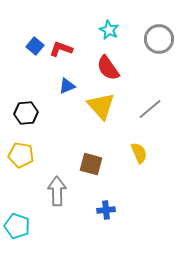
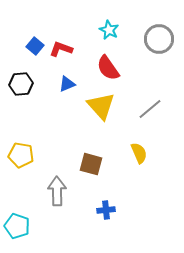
blue triangle: moved 2 px up
black hexagon: moved 5 px left, 29 px up
